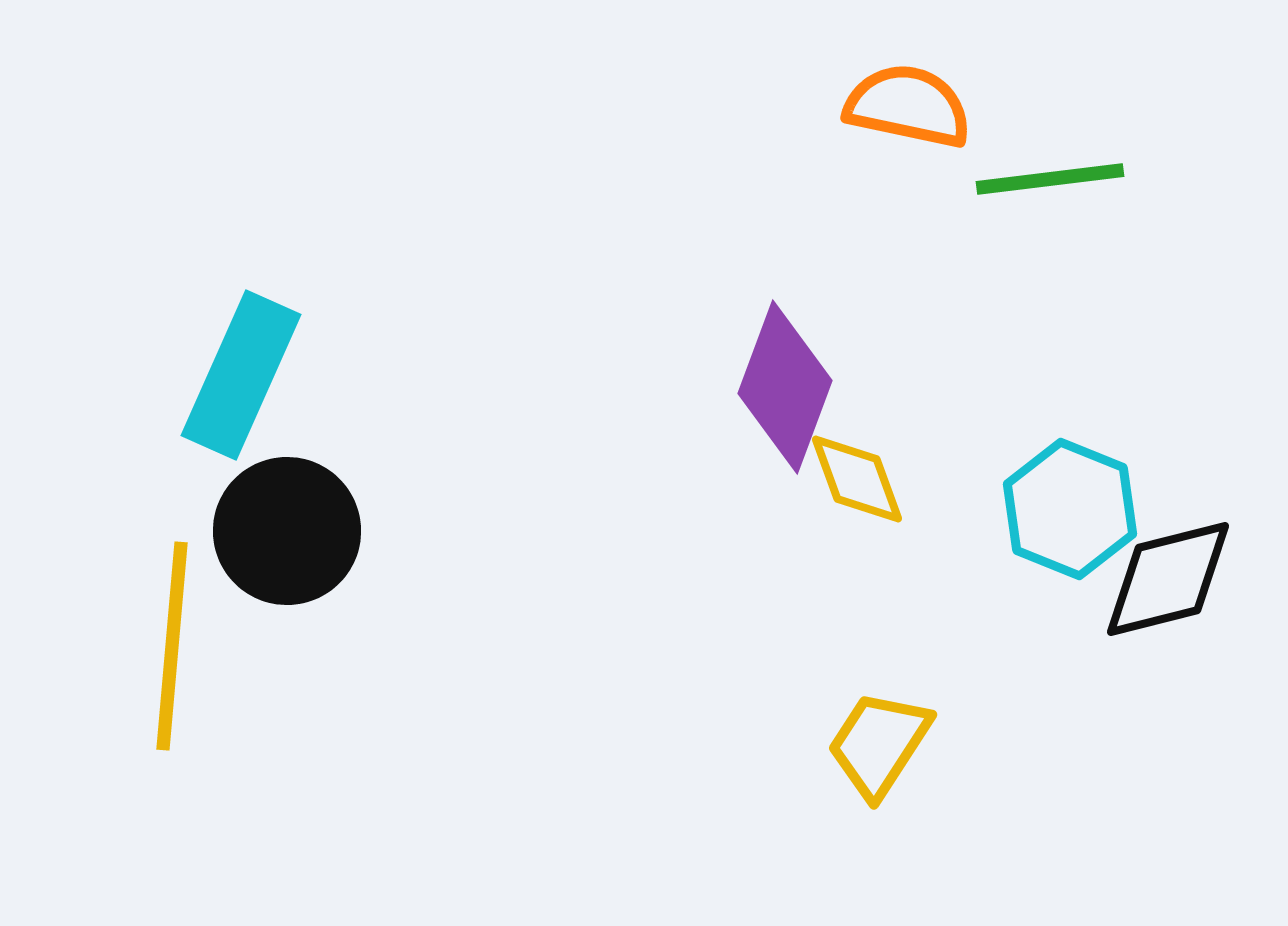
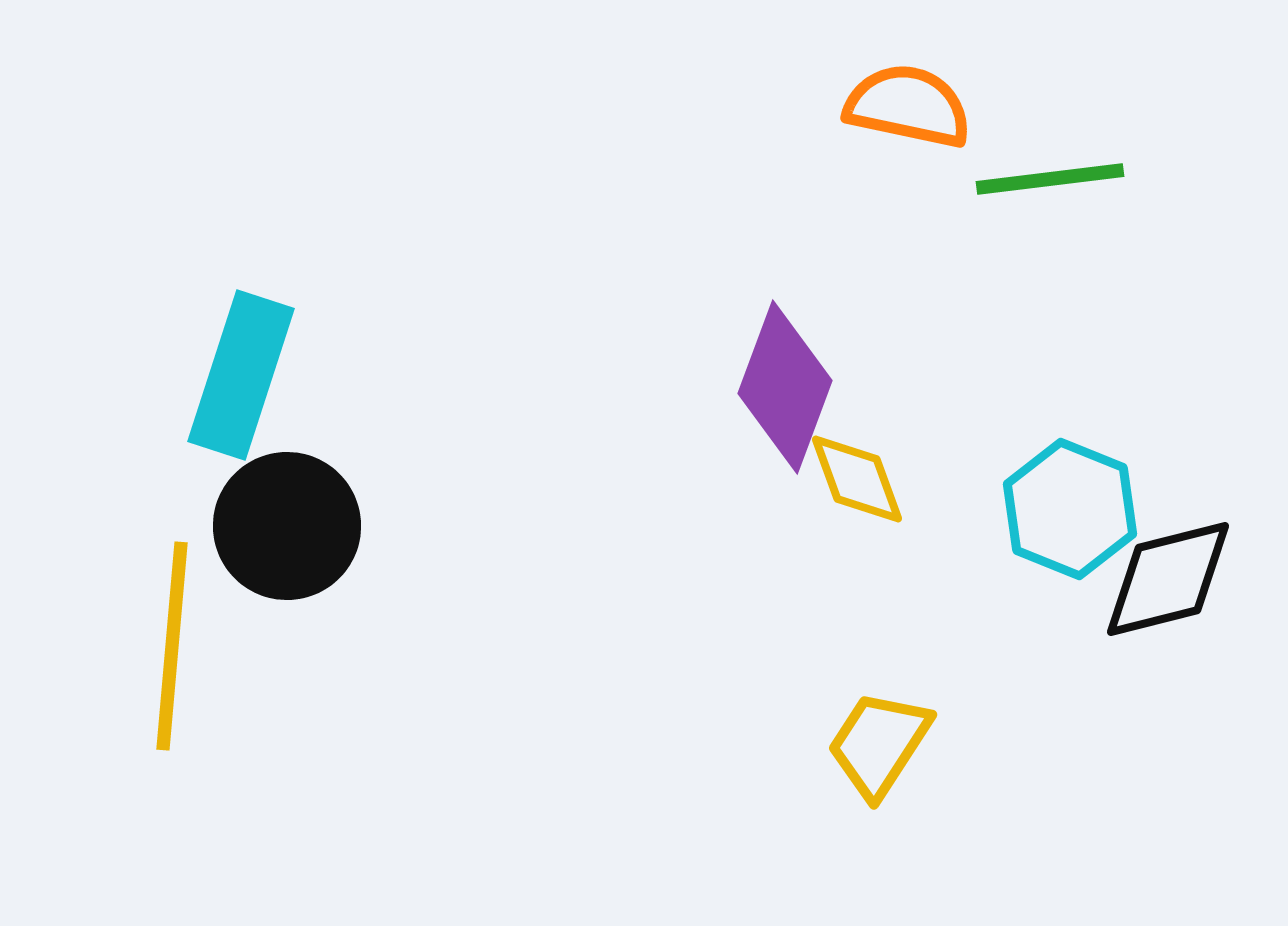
cyan rectangle: rotated 6 degrees counterclockwise
black circle: moved 5 px up
